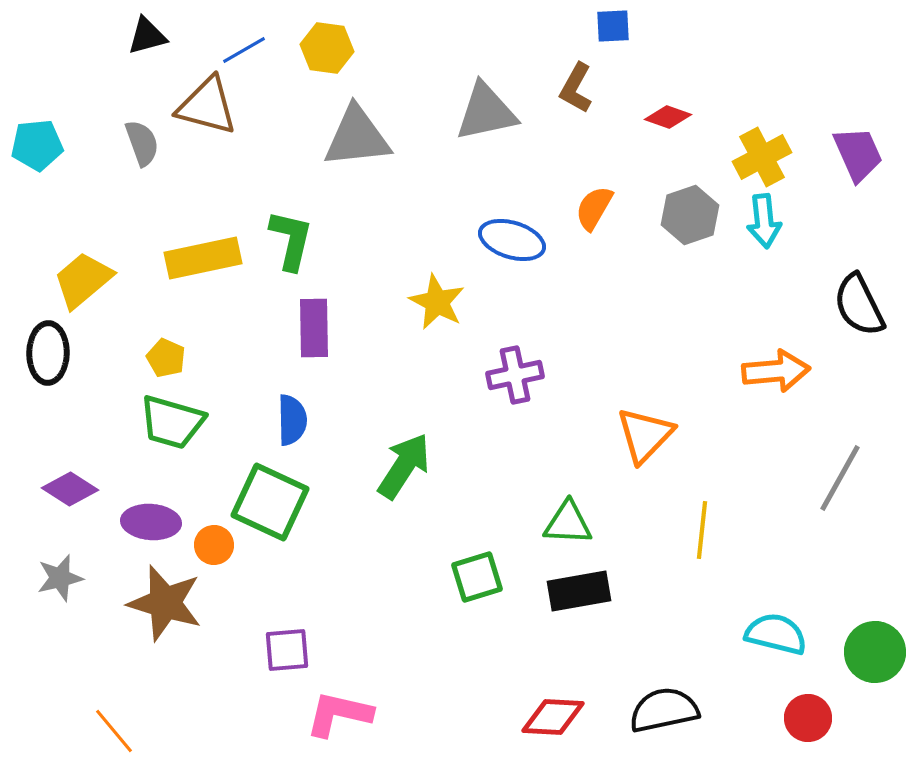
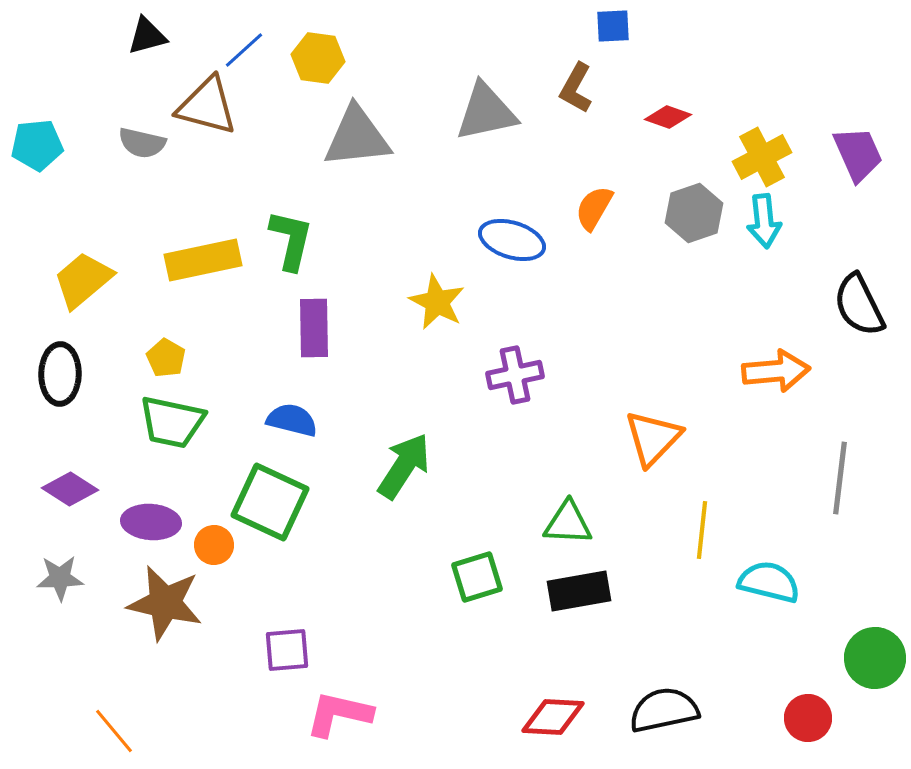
yellow hexagon at (327, 48): moved 9 px left, 10 px down
blue line at (244, 50): rotated 12 degrees counterclockwise
gray semicircle at (142, 143): rotated 123 degrees clockwise
gray hexagon at (690, 215): moved 4 px right, 2 px up
yellow rectangle at (203, 258): moved 2 px down
black ellipse at (48, 353): moved 12 px right, 21 px down
yellow pentagon at (166, 358): rotated 6 degrees clockwise
blue semicircle at (292, 420): rotated 75 degrees counterclockwise
green trapezoid at (172, 422): rotated 4 degrees counterclockwise
orange triangle at (645, 435): moved 8 px right, 3 px down
gray line at (840, 478): rotated 22 degrees counterclockwise
gray star at (60, 578): rotated 12 degrees clockwise
brown star at (165, 603): rotated 4 degrees counterclockwise
cyan semicircle at (776, 634): moved 7 px left, 52 px up
green circle at (875, 652): moved 6 px down
